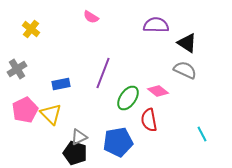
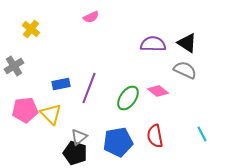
pink semicircle: rotated 56 degrees counterclockwise
purple semicircle: moved 3 px left, 19 px down
gray cross: moved 3 px left, 3 px up
purple line: moved 14 px left, 15 px down
pink pentagon: rotated 20 degrees clockwise
red semicircle: moved 6 px right, 16 px down
gray triangle: rotated 12 degrees counterclockwise
